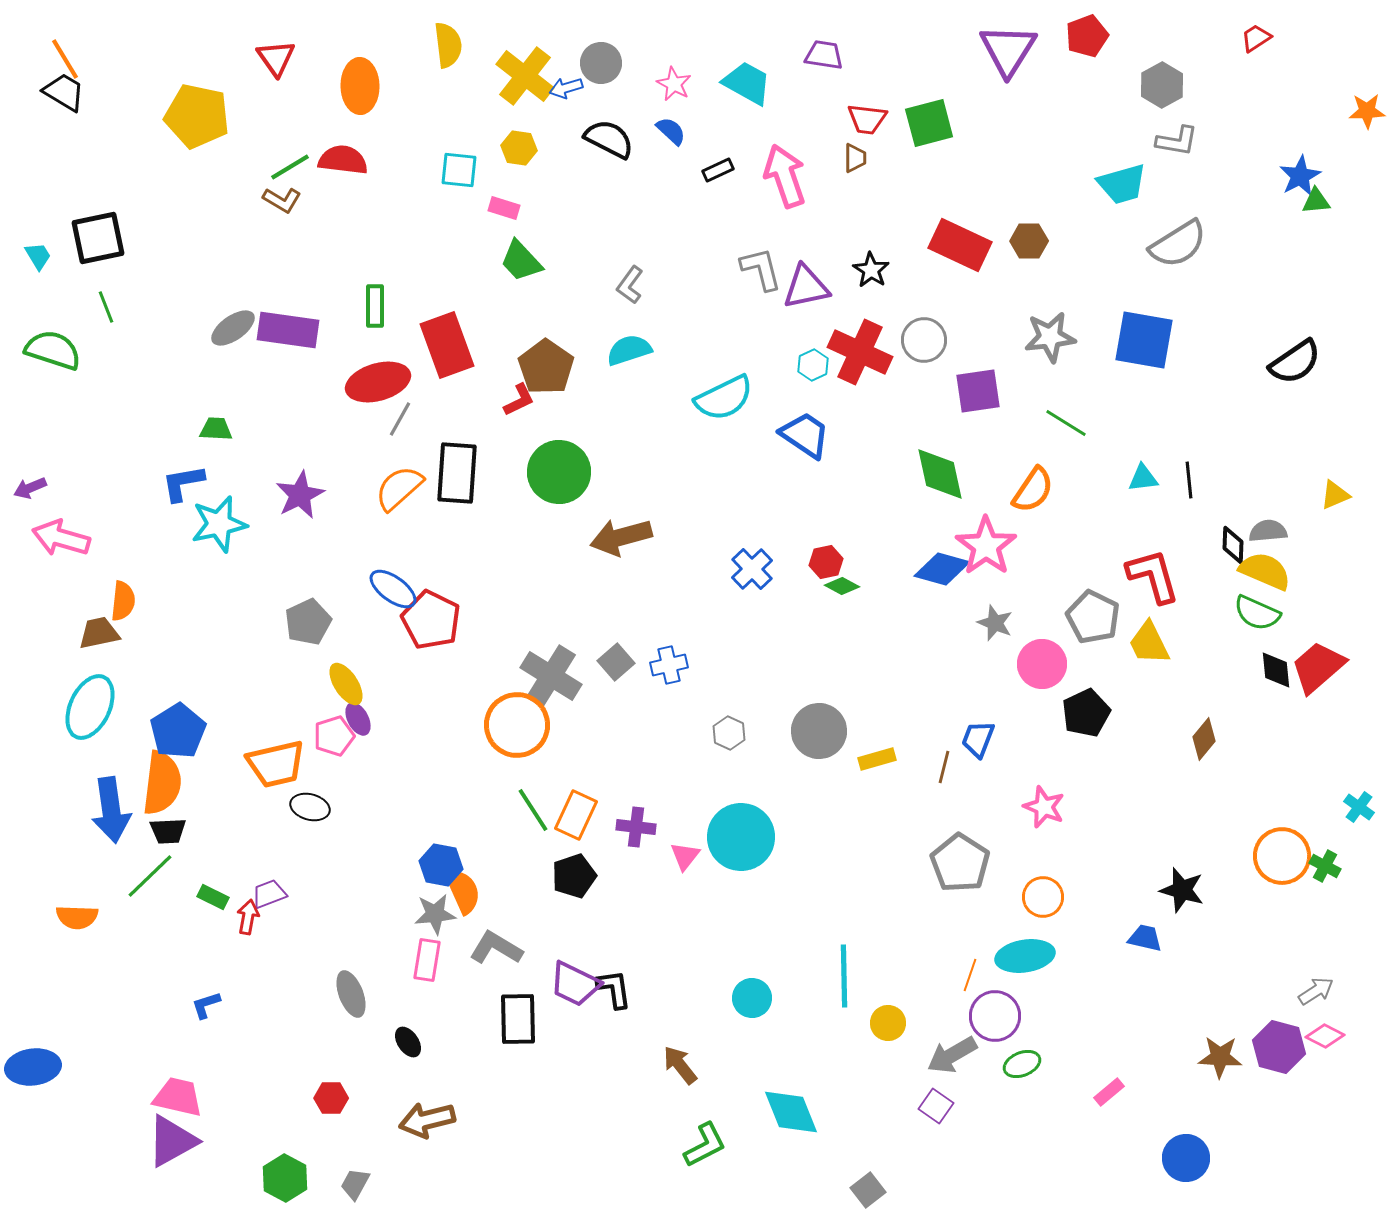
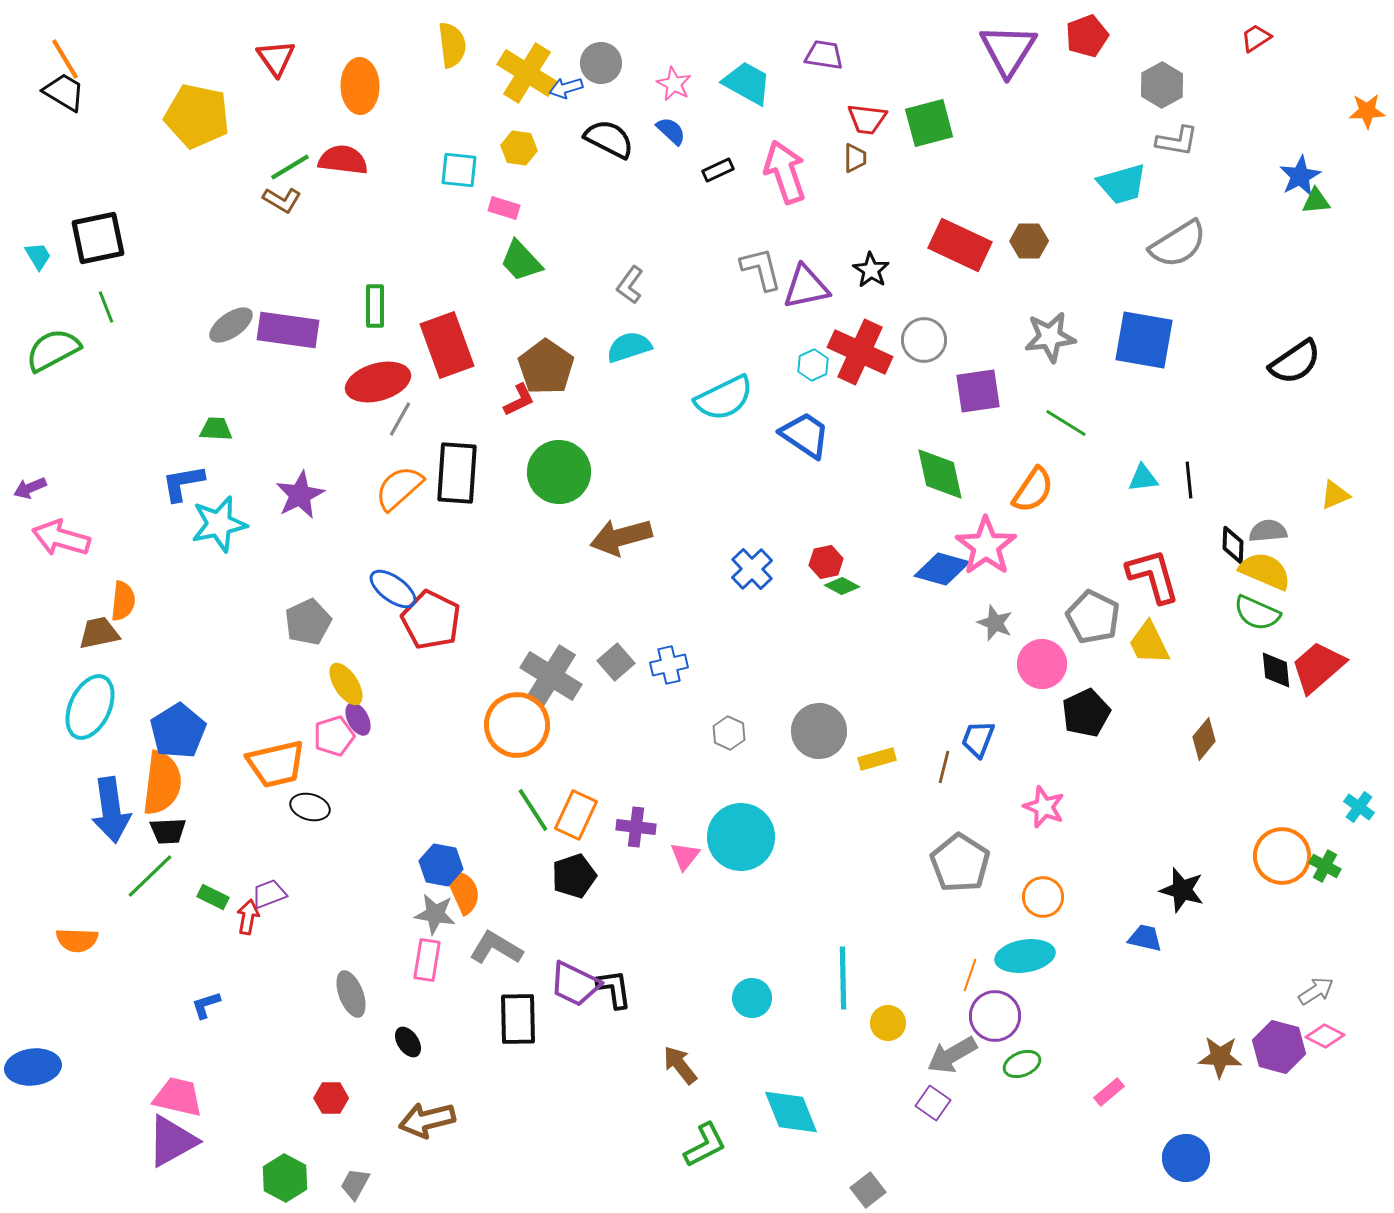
yellow semicircle at (448, 45): moved 4 px right
yellow cross at (525, 76): moved 2 px right, 3 px up; rotated 6 degrees counterclockwise
pink arrow at (785, 176): moved 4 px up
gray ellipse at (233, 328): moved 2 px left, 3 px up
green semicircle at (53, 350): rotated 46 degrees counterclockwise
cyan semicircle at (629, 350): moved 3 px up
gray star at (435, 914): rotated 15 degrees clockwise
orange semicircle at (77, 917): moved 23 px down
cyan line at (844, 976): moved 1 px left, 2 px down
purple square at (936, 1106): moved 3 px left, 3 px up
